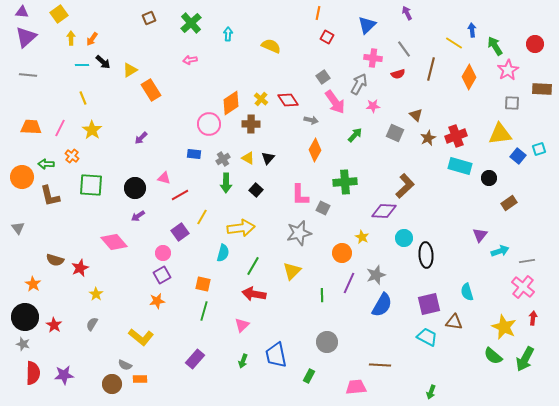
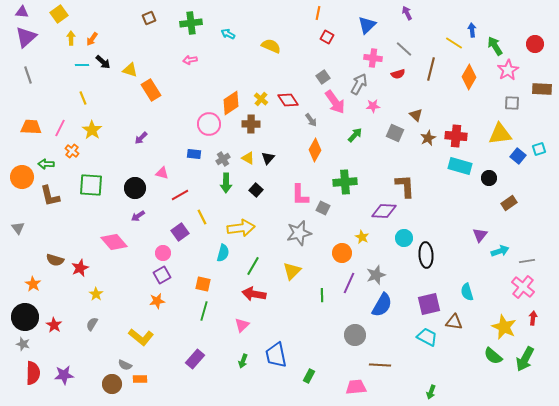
green cross at (191, 23): rotated 35 degrees clockwise
cyan arrow at (228, 34): rotated 64 degrees counterclockwise
gray line at (404, 49): rotated 12 degrees counterclockwise
yellow triangle at (130, 70): rotated 49 degrees clockwise
gray line at (28, 75): rotated 66 degrees clockwise
gray arrow at (311, 120): rotated 40 degrees clockwise
red cross at (456, 136): rotated 25 degrees clockwise
orange cross at (72, 156): moved 5 px up
pink triangle at (164, 178): moved 2 px left, 5 px up
brown L-shape at (405, 186): rotated 50 degrees counterclockwise
yellow line at (202, 217): rotated 56 degrees counterclockwise
gray circle at (327, 342): moved 28 px right, 7 px up
